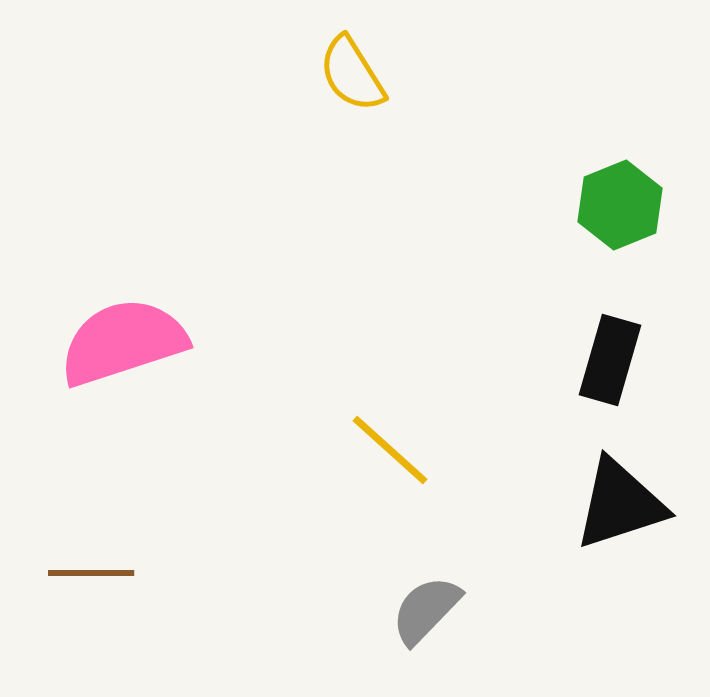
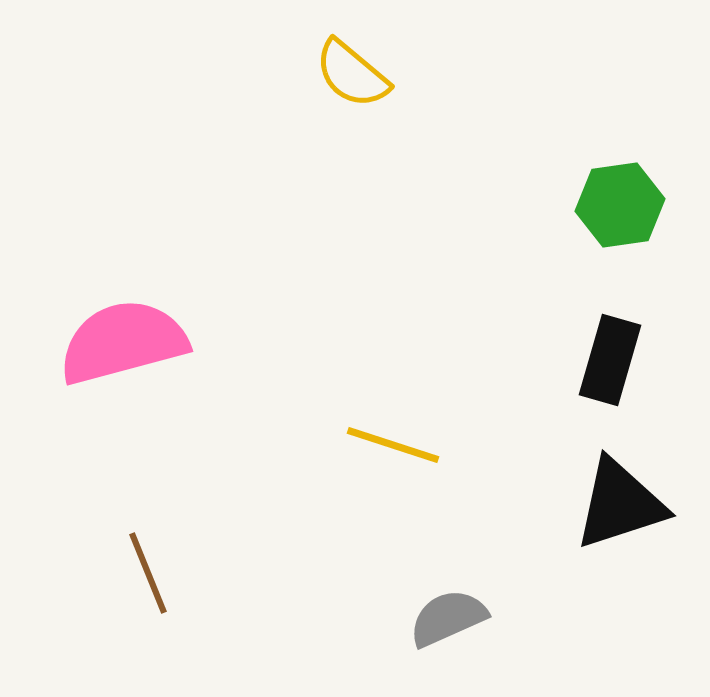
yellow semicircle: rotated 18 degrees counterclockwise
green hexagon: rotated 14 degrees clockwise
pink semicircle: rotated 3 degrees clockwise
yellow line: moved 3 px right, 5 px up; rotated 24 degrees counterclockwise
brown line: moved 57 px right; rotated 68 degrees clockwise
gray semicircle: moved 22 px right, 8 px down; rotated 22 degrees clockwise
